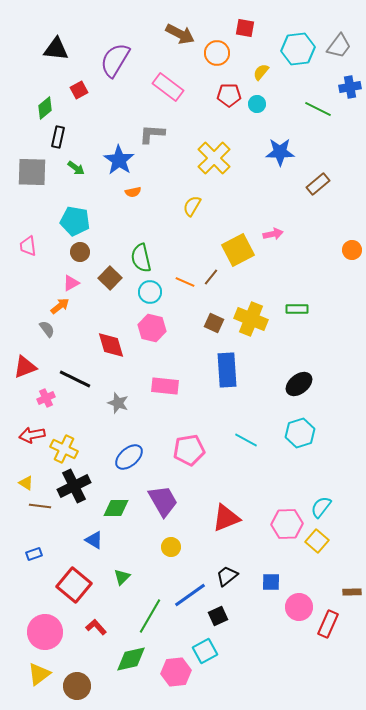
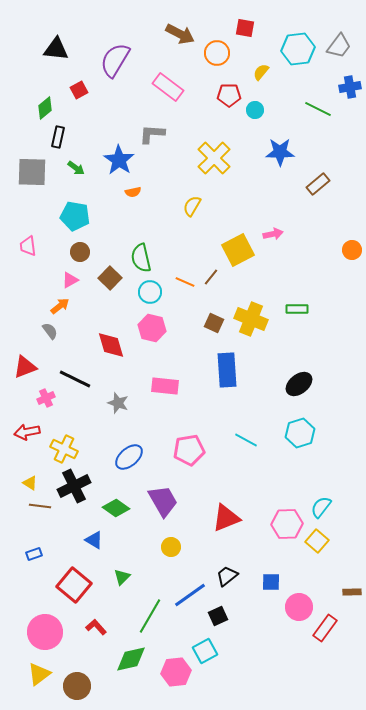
cyan circle at (257, 104): moved 2 px left, 6 px down
cyan pentagon at (75, 221): moved 5 px up
pink triangle at (71, 283): moved 1 px left, 3 px up
gray semicircle at (47, 329): moved 3 px right, 2 px down
red arrow at (32, 435): moved 5 px left, 3 px up
yellow triangle at (26, 483): moved 4 px right
green diamond at (116, 508): rotated 36 degrees clockwise
red rectangle at (328, 624): moved 3 px left, 4 px down; rotated 12 degrees clockwise
